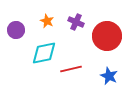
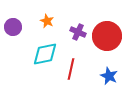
purple cross: moved 2 px right, 10 px down
purple circle: moved 3 px left, 3 px up
cyan diamond: moved 1 px right, 1 px down
red line: rotated 65 degrees counterclockwise
